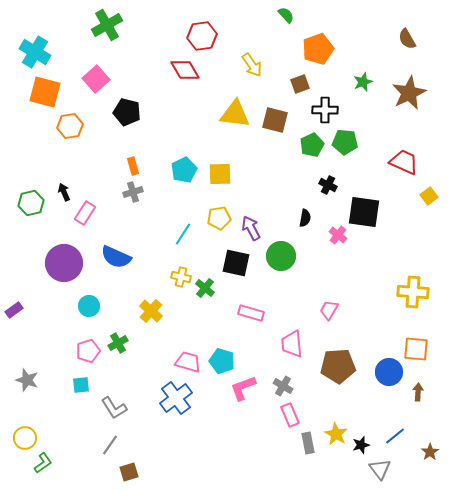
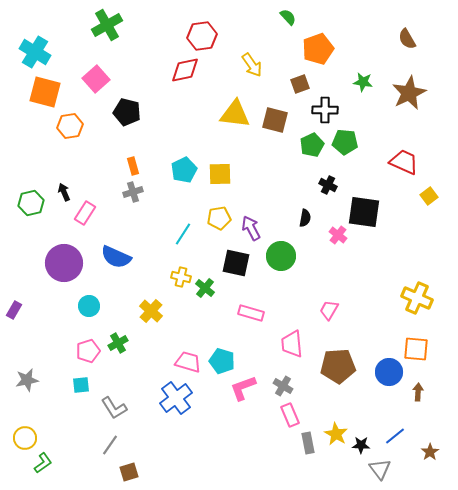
green semicircle at (286, 15): moved 2 px right, 2 px down
red diamond at (185, 70): rotated 72 degrees counterclockwise
green star at (363, 82): rotated 30 degrees clockwise
yellow cross at (413, 292): moved 4 px right, 6 px down; rotated 20 degrees clockwise
purple rectangle at (14, 310): rotated 24 degrees counterclockwise
gray star at (27, 380): rotated 30 degrees counterclockwise
black star at (361, 445): rotated 18 degrees clockwise
